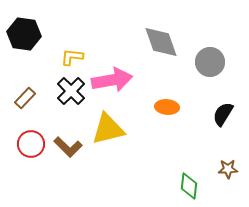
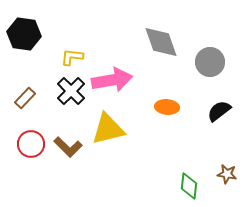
black semicircle: moved 4 px left, 3 px up; rotated 20 degrees clockwise
brown star: moved 1 px left, 5 px down; rotated 12 degrees clockwise
